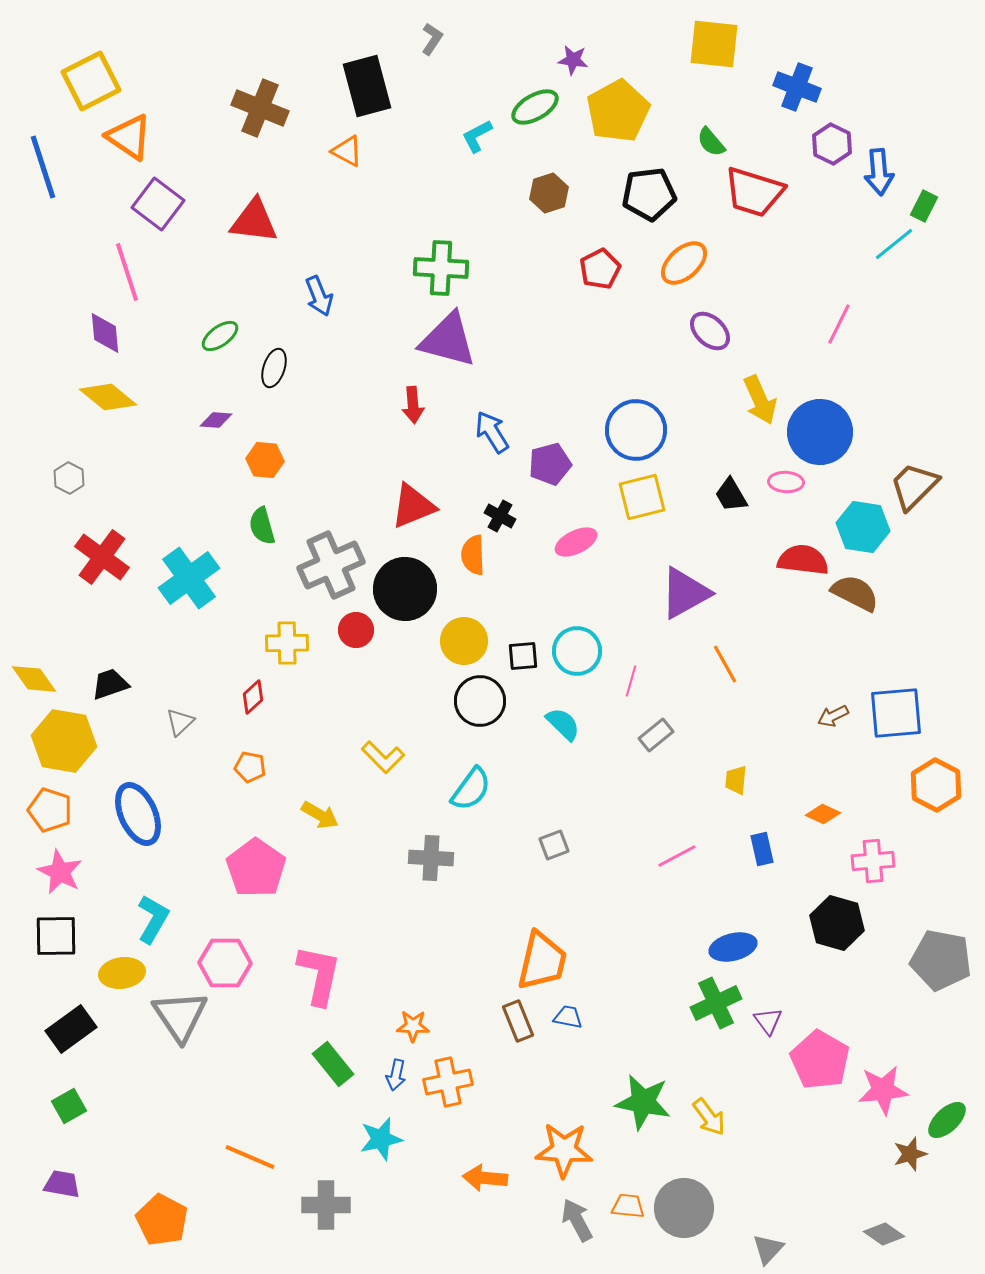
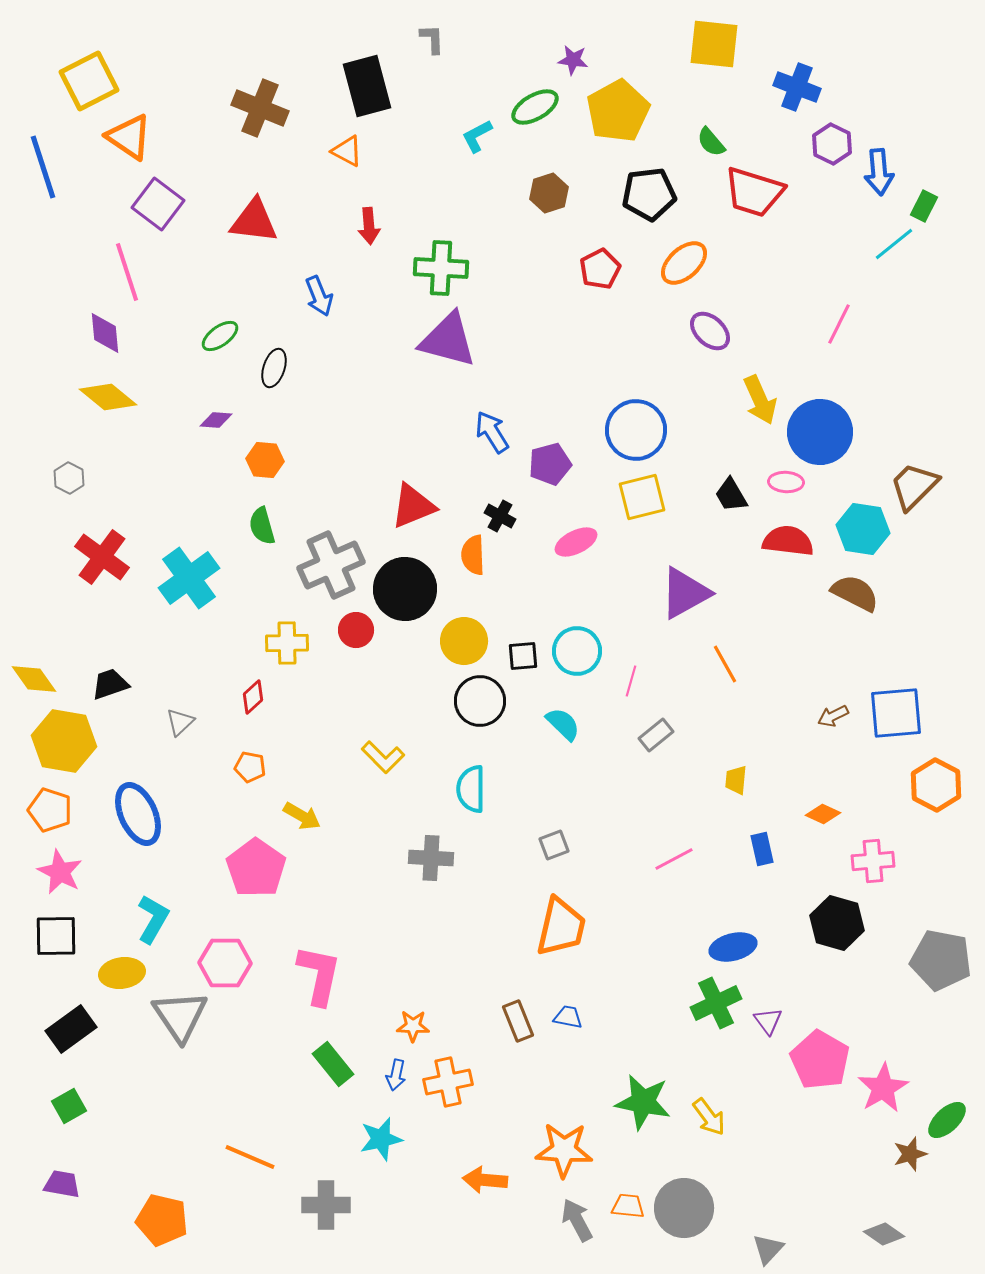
gray L-shape at (432, 39): rotated 36 degrees counterclockwise
yellow square at (91, 81): moved 2 px left
red arrow at (413, 405): moved 44 px left, 179 px up
cyan hexagon at (863, 527): moved 2 px down
red semicircle at (803, 560): moved 15 px left, 19 px up
cyan semicircle at (471, 789): rotated 144 degrees clockwise
yellow arrow at (320, 815): moved 18 px left, 1 px down
pink line at (677, 856): moved 3 px left, 3 px down
orange trapezoid at (542, 961): moved 19 px right, 34 px up
pink star at (883, 1090): moved 2 px up; rotated 24 degrees counterclockwise
orange arrow at (485, 1178): moved 2 px down
orange pentagon at (162, 1220): rotated 15 degrees counterclockwise
